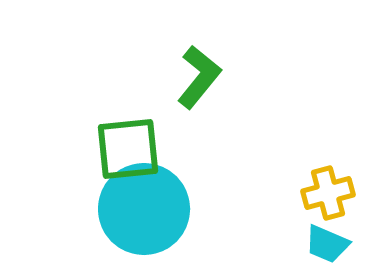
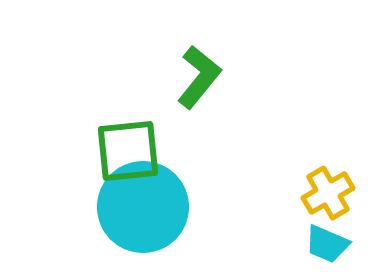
green square: moved 2 px down
yellow cross: rotated 15 degrees counterclockwise
cyan circle: moved 1 px left, 2 px up
